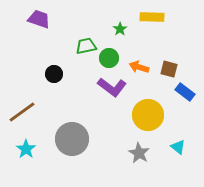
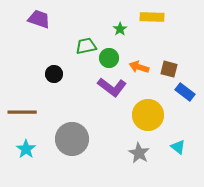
brown line: rotated 36 degrees clockwise
